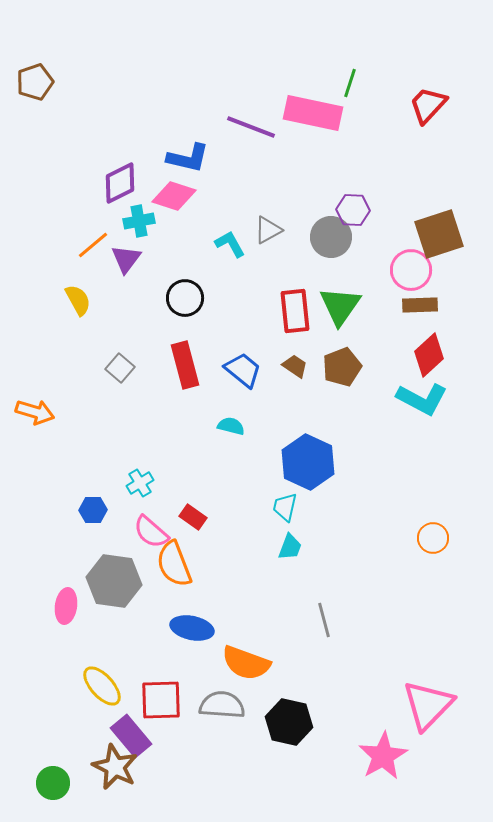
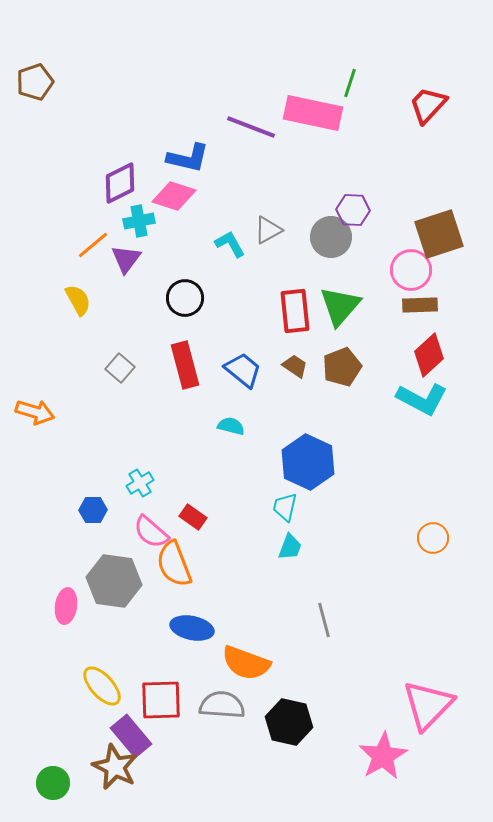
green triangle at (340, 306): rotated 6 degrees clockwise
